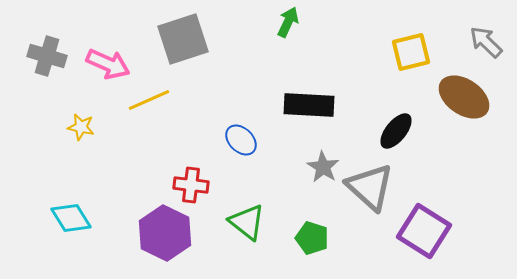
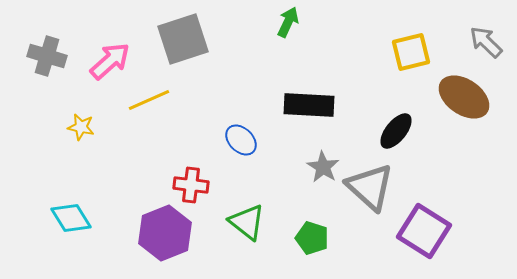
pink arrow: moved 2 px right, 3 px up; rotated 66 degrees counterclockwise
purple hexagon: rotated 12 degrees clockwise
